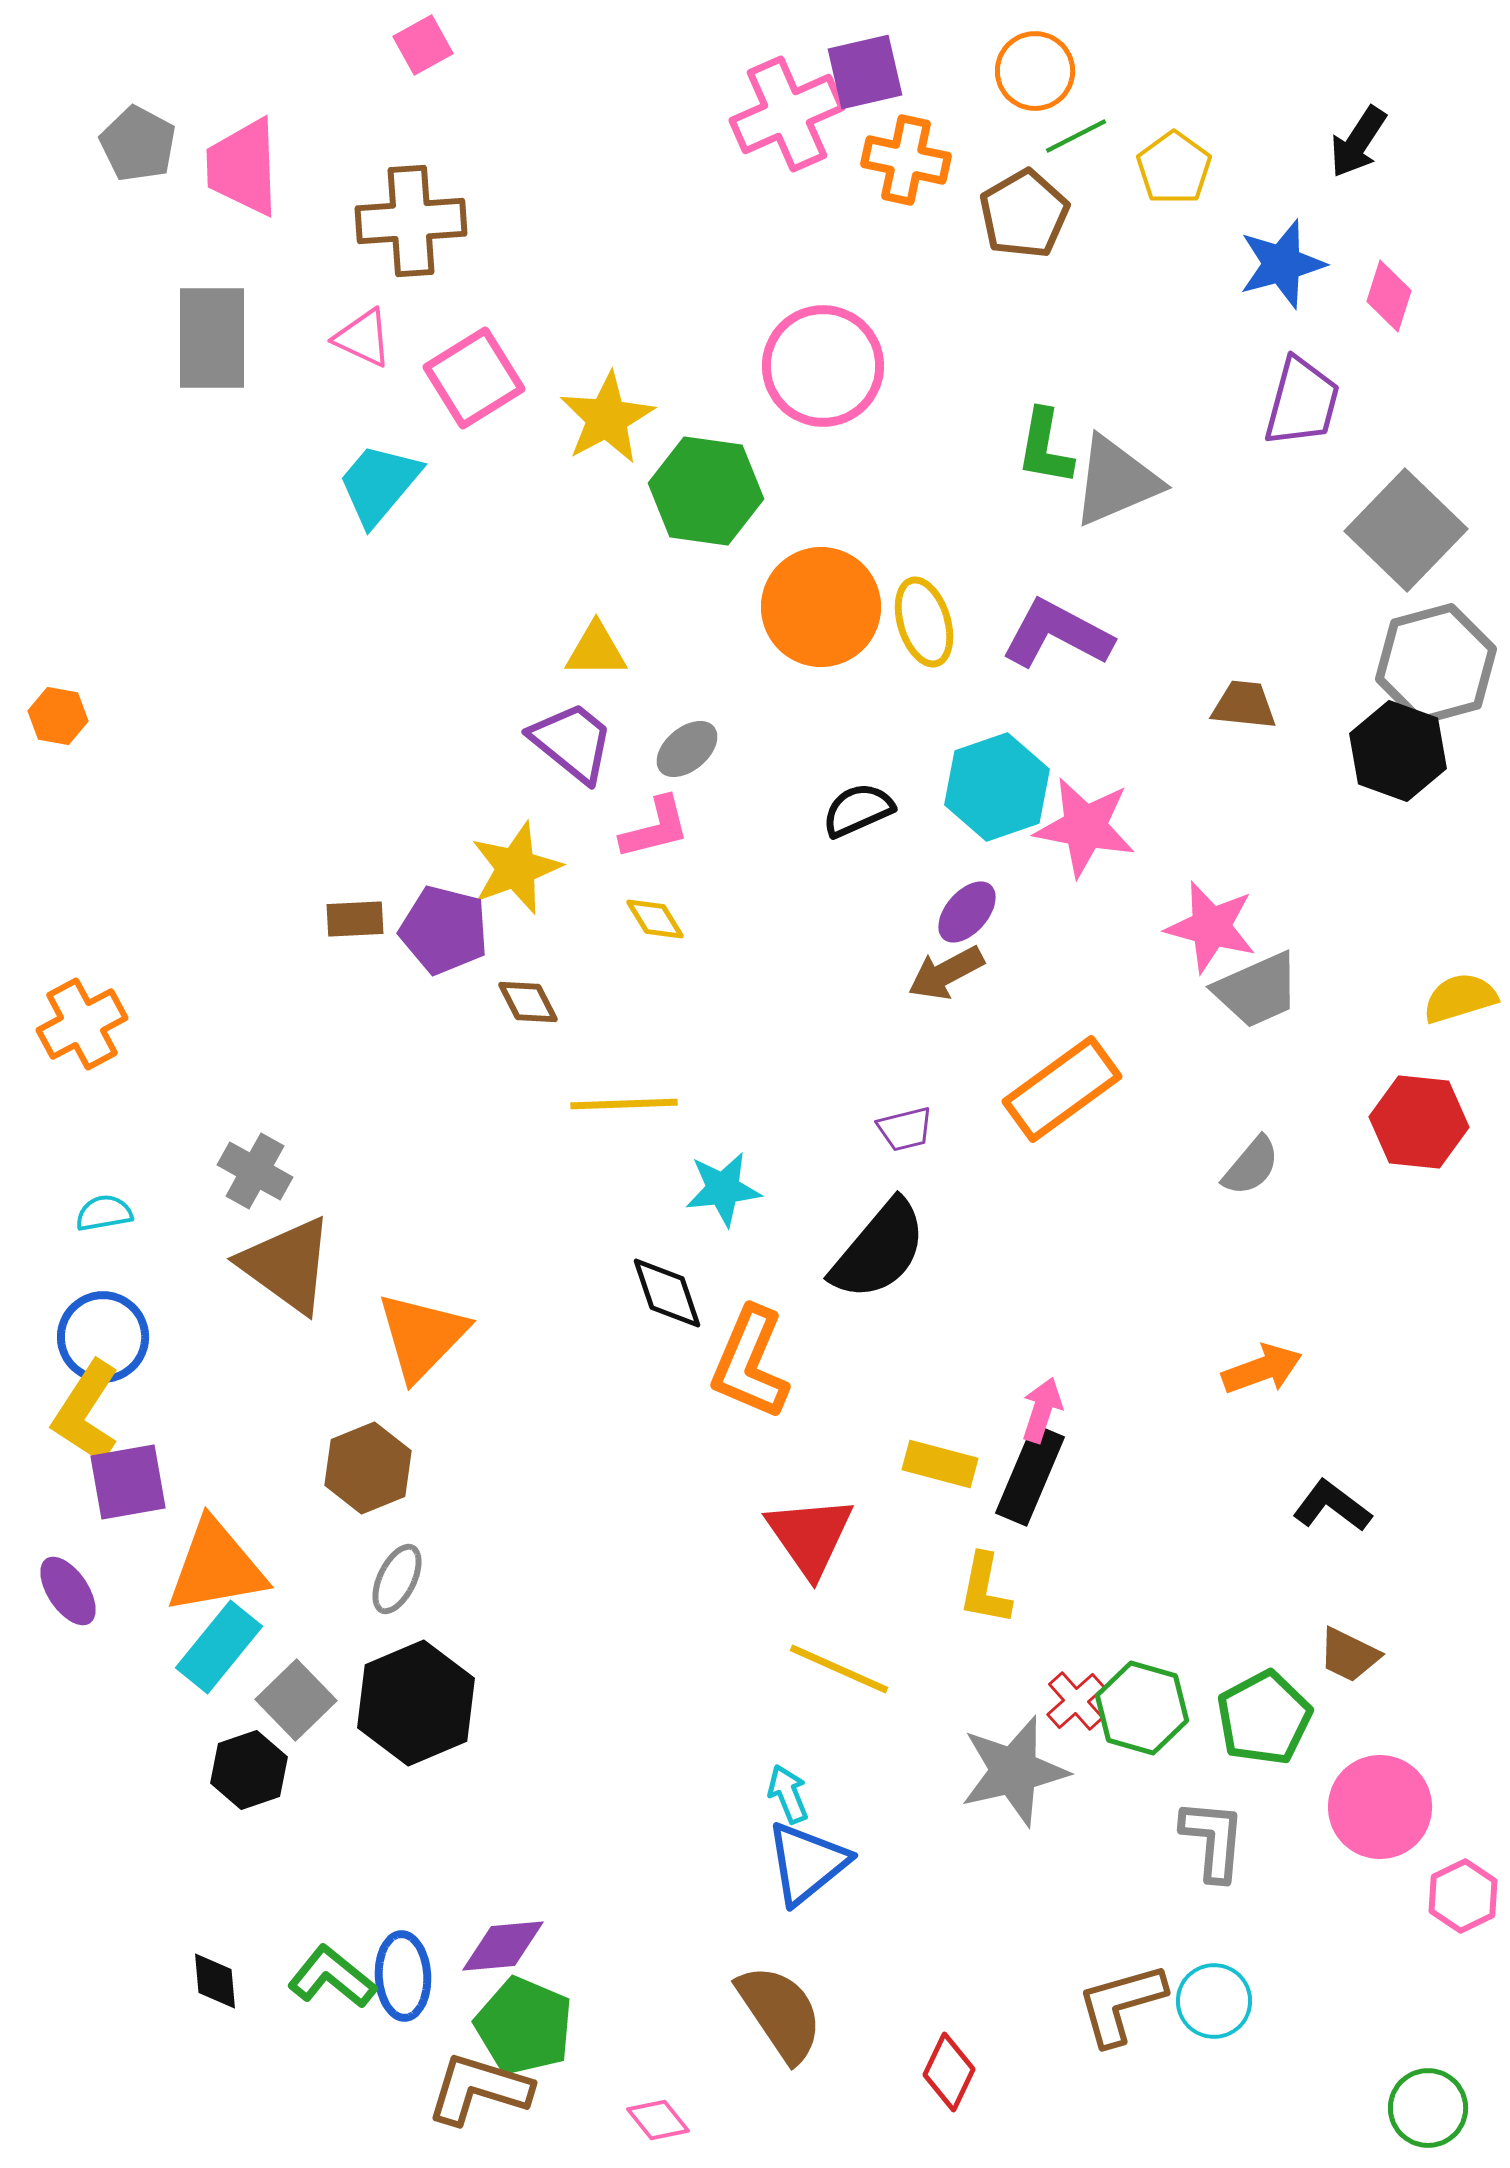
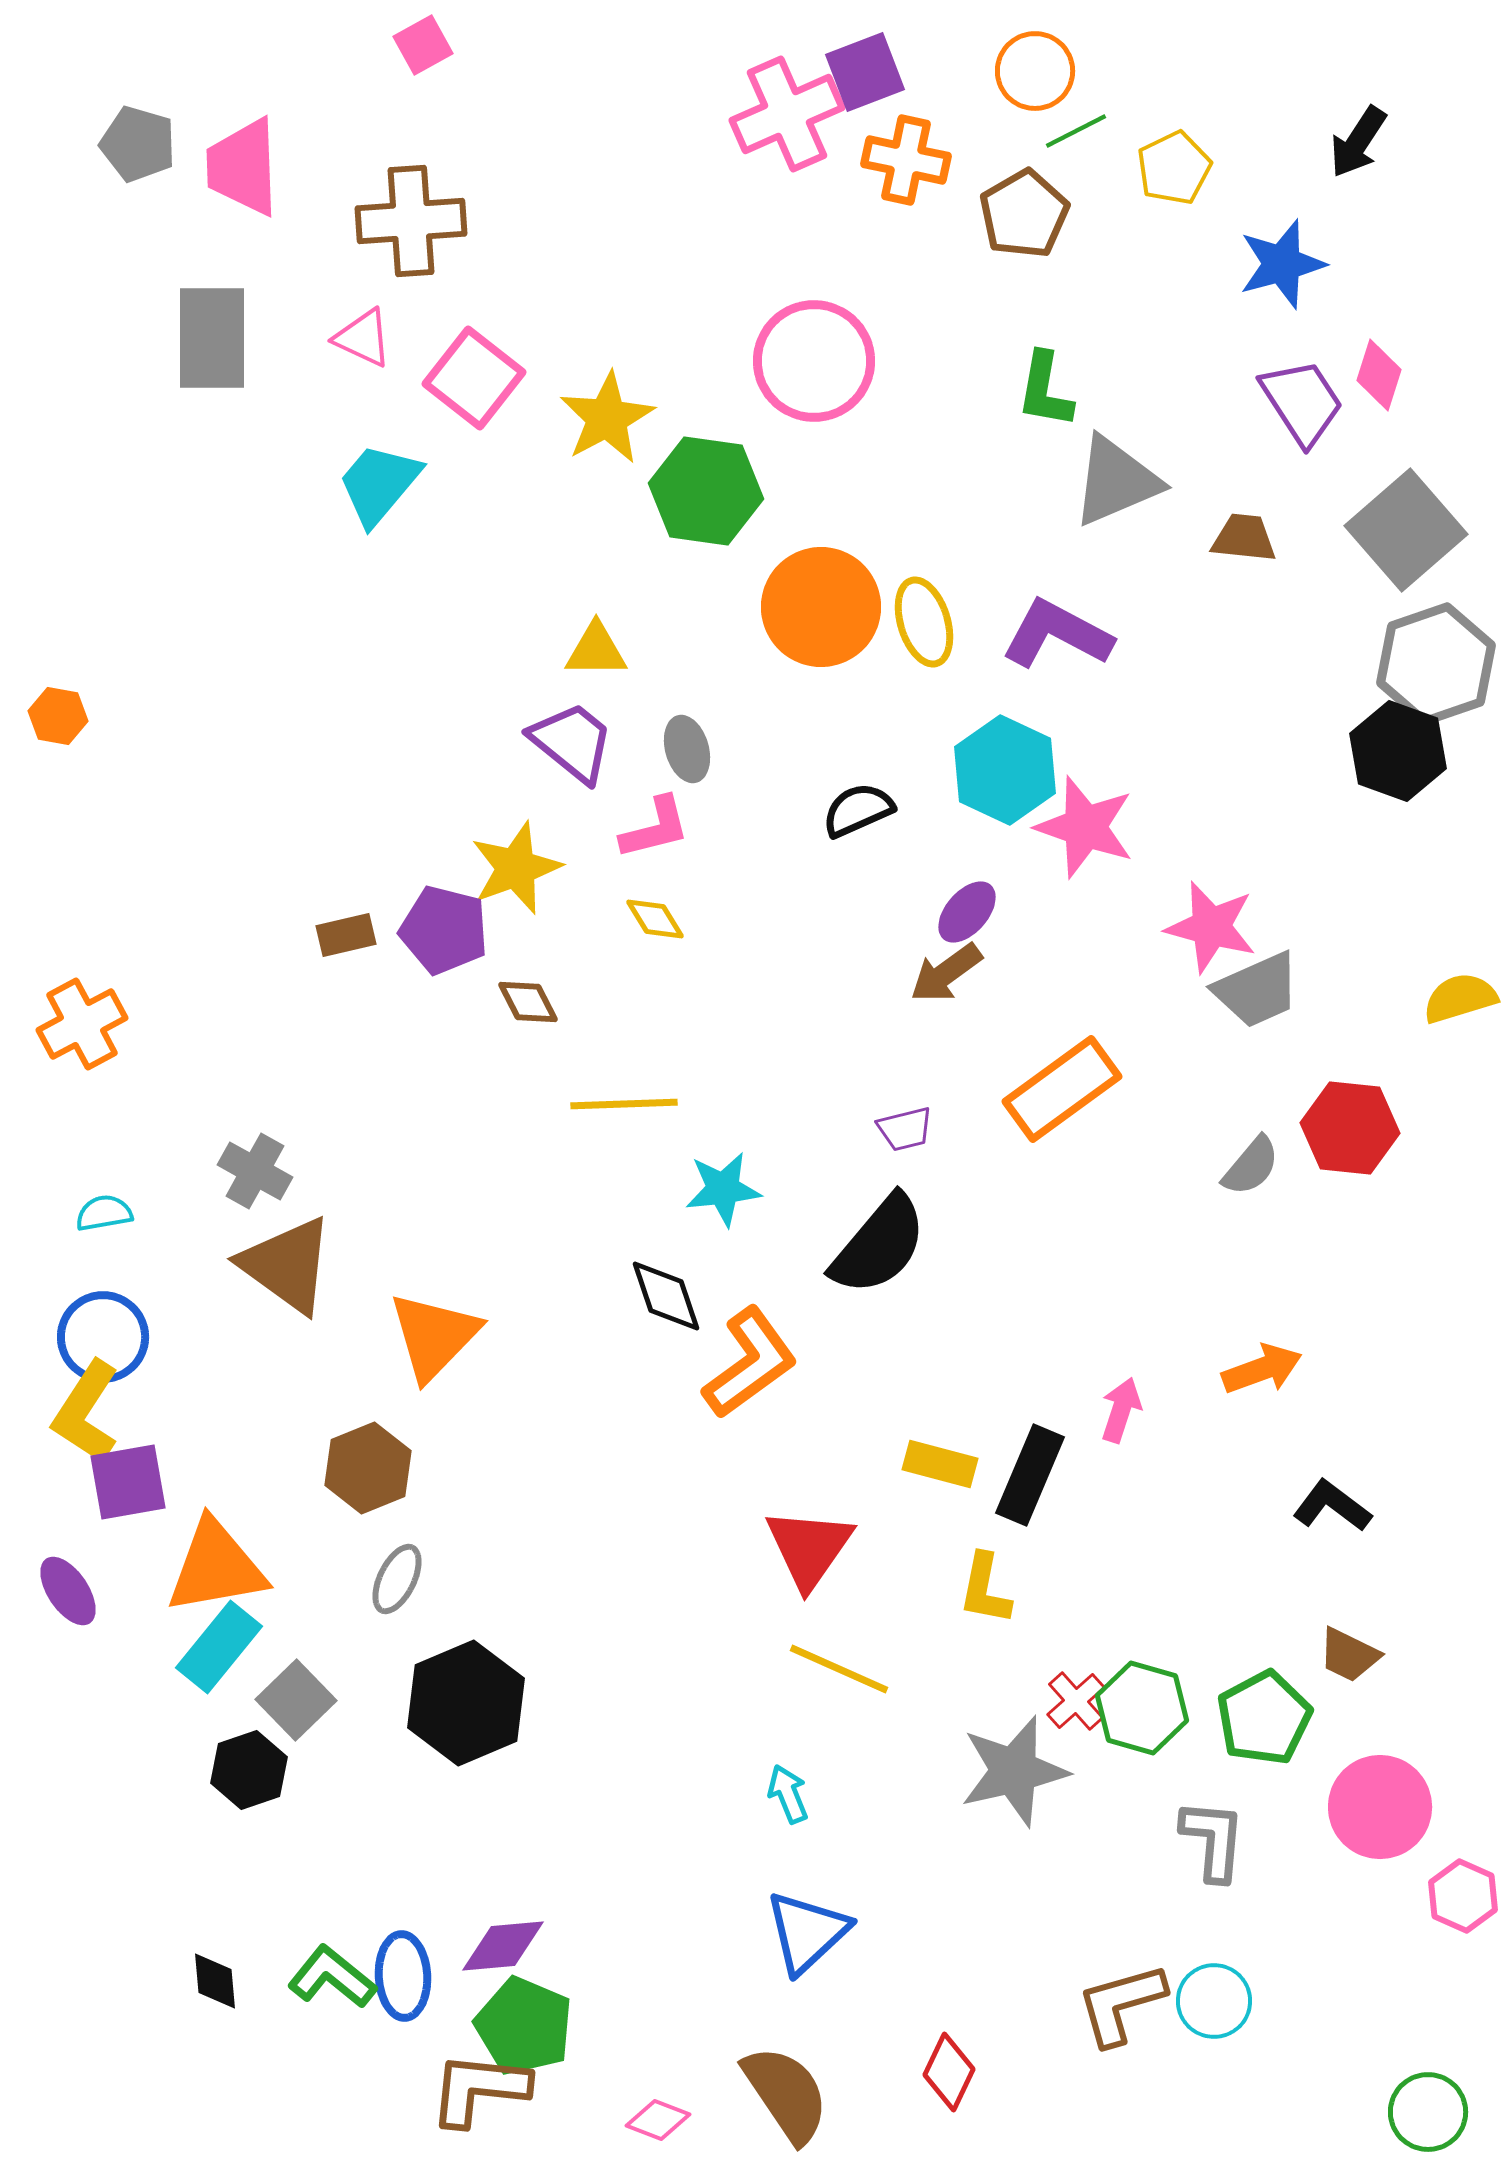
purple square at (865, 72): rotated 8 degrees counterclockwise
green line at (1076, 136): moved 5 px up
gray pentagon at (138, 144): rotated 12 degrees counterclockwise
yellow pentagon at (1174, 168): rotated 10 degrees clockwise
pink diamond at (1389, 296): moved 10 px left, 79 px down
pink circle at (823, 366): moved 9 px left, 5 px up
pink square at (474, 378): rotated 20 degrees counterclockwise
purple trapezoid at (1302, 402): rotated 48 degrees counterclockwise
green L-shape at (1045, 447): moved 57 px up
gray square at (1406, 530): rotated 5 degrees clockwise
gray hexagon at (1436, 664): rotated 4 degrees counterclockwise
brown trapezoid at (1244, 705): moved 167 px up
gray ellipse at (687, 749): rotated 66 degrees counterclockwise
cyan hexagon at (997, 787): moved 8 px right, 17 px up; rotated 16 degrees counterclockwise
pink star at (1085, 827): rotated 8 degrees clockwise
brown rectangle at (355, 919): moved 9 px left, 16 px down; rotated 10 degrees counterclockwise
brown arrow at (946, 973): rotated 8 degrees counterclockwise
red hexagon at (1419, 1122): moved 69 px left, 6 px down
black semicircle at (879, 1250): moved 5 px up
black diamond at (667, 1293): moved 1 px left, 3 px down
orange triangle at (422, 1336): moved 12 px right
orange L-shape at (750, 1363): rotated 149 degrees counterclockwise
pink arrow at (1042, 1410): moved 79 px right
red triangle at (810, 1536): moved 1 px left, 12 px down; rotated 10 degrees clockwise
black hexagon at (416, 1703): moved 50 px right
blue triangle at (807, 1863): moved 69 px down; rotated 4 degrees counterclockwise
pink hexagon at (1463, 1896): rotated 10 degrees counterclockwise
brown semicircle at (780, 2013): moved 6 px right, 81 px down
brown L-shape at (479, 2089): rotated 11 degrees counterclockwise
green circle at (1428, 2108): moved 4 px down
pink diamond at (658, 2120): rotated 30 degrees counterclockwise
